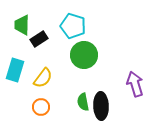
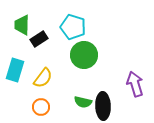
cyan pentagon: moved 1 px down
green semicircle: rotated 66 degrees counterclockwise
black ellipse: moved 2 px right
